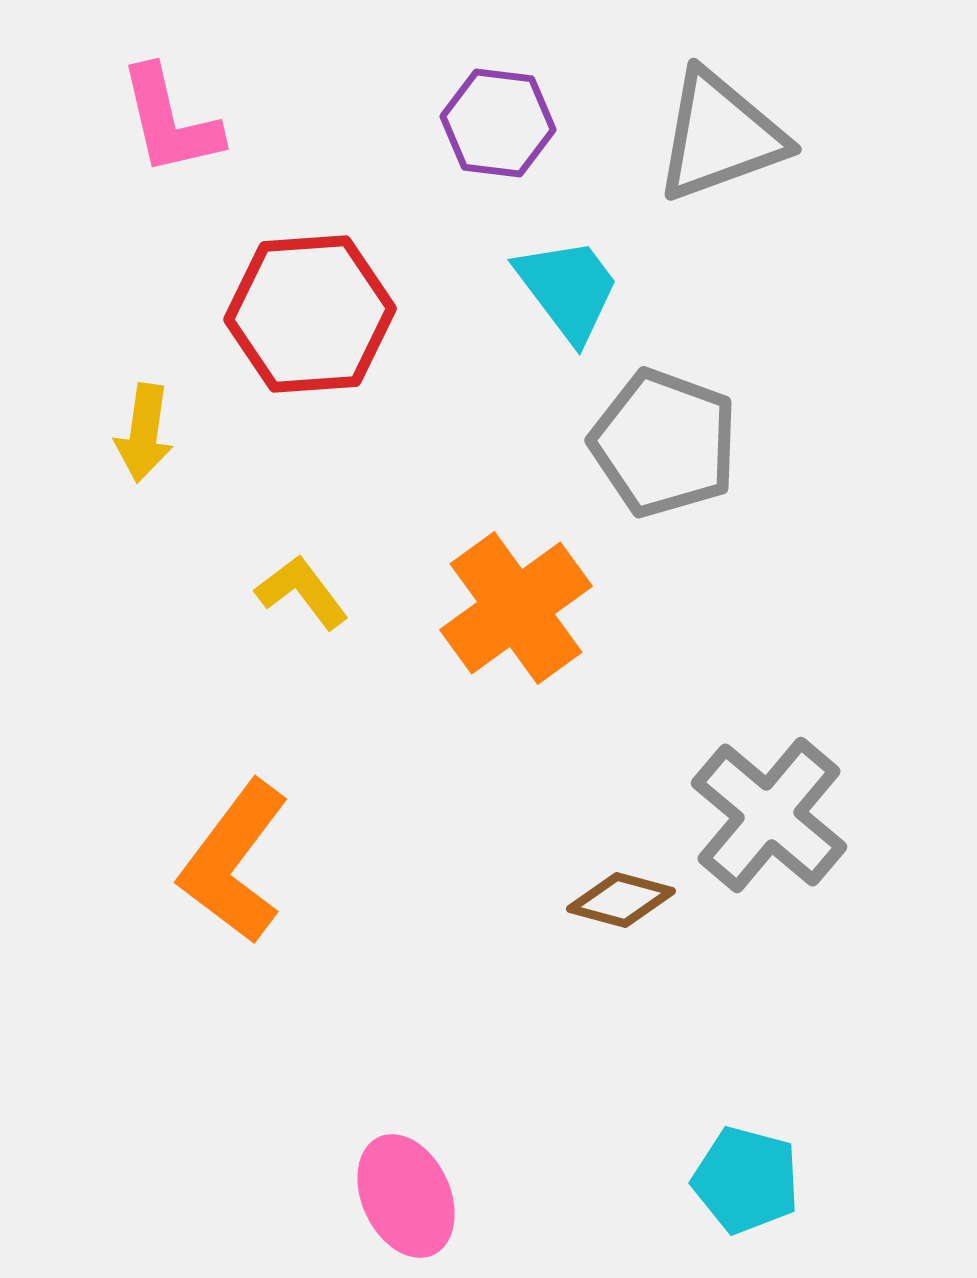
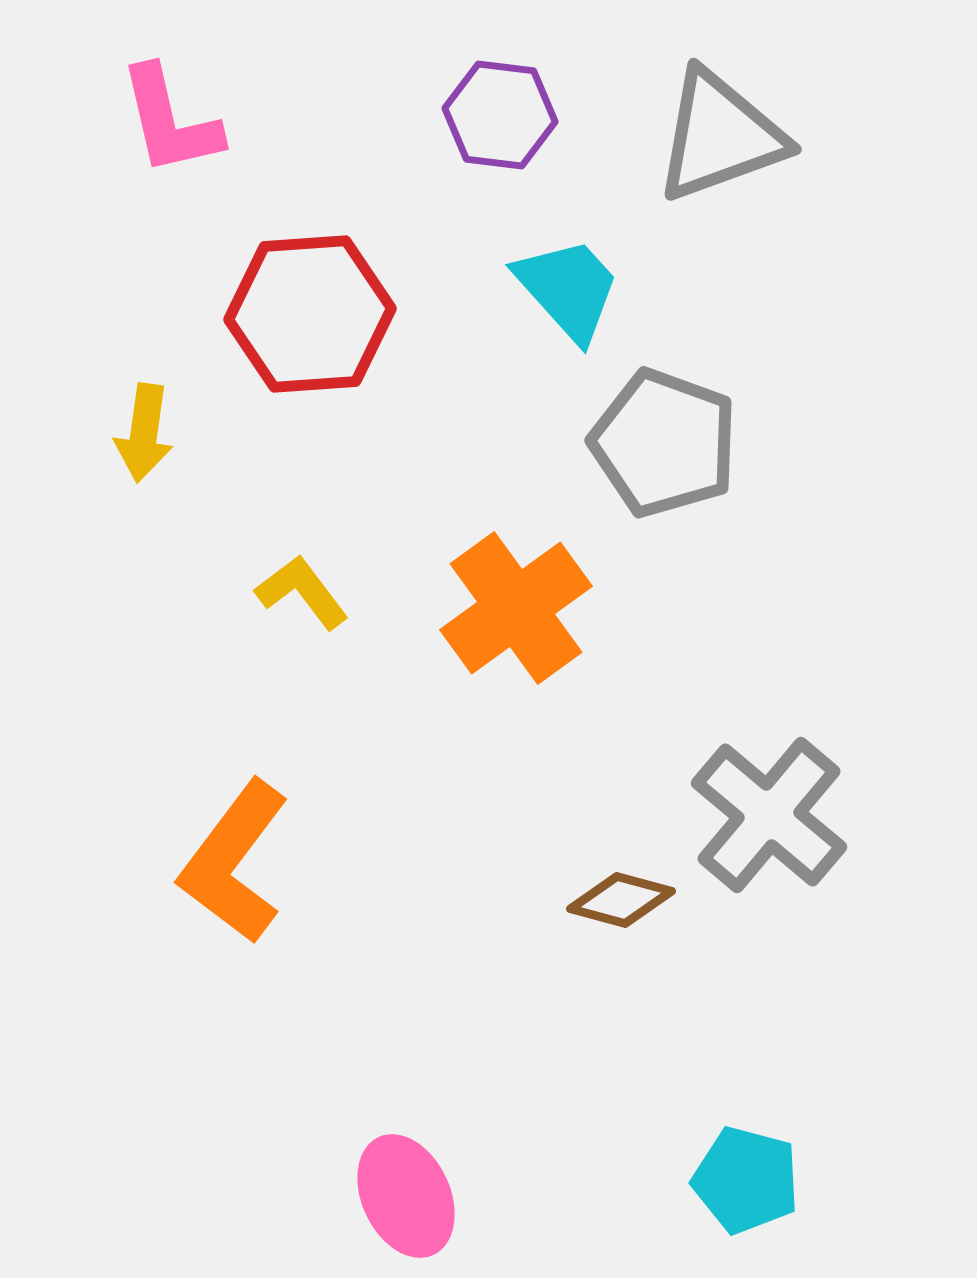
purple hexagon: moved 2 px right, 8 px up
cyan trapezoid: rotated 5 degrees counterclockwise
